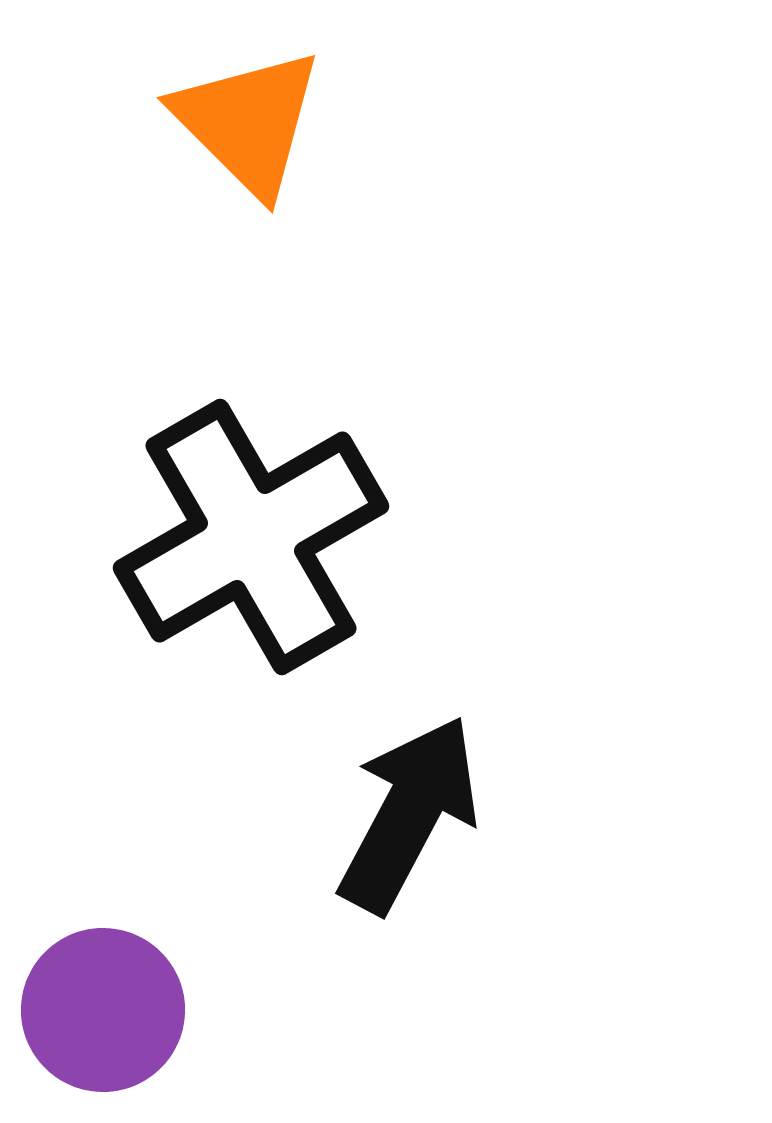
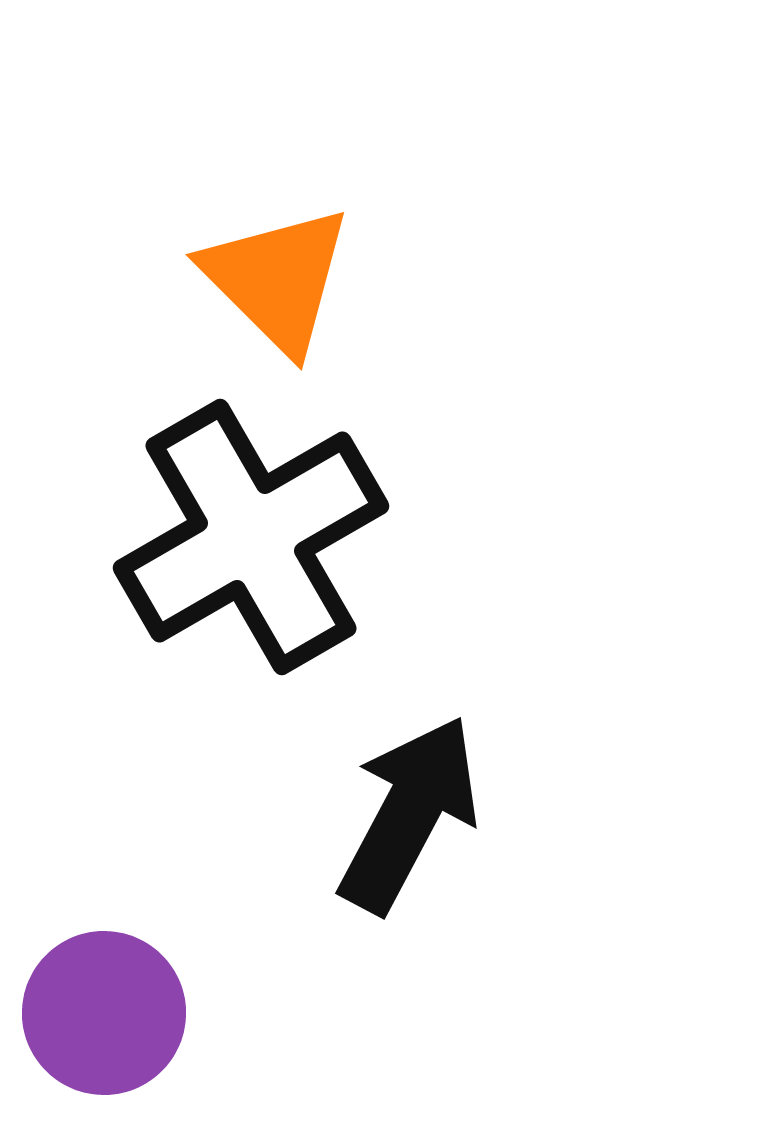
orange triangle: moved 29 px right, 157 px down
purple circle: moved 1 px right, 3 px down
